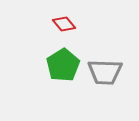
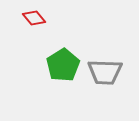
red diamond: moved 30 px left, 6 px up
